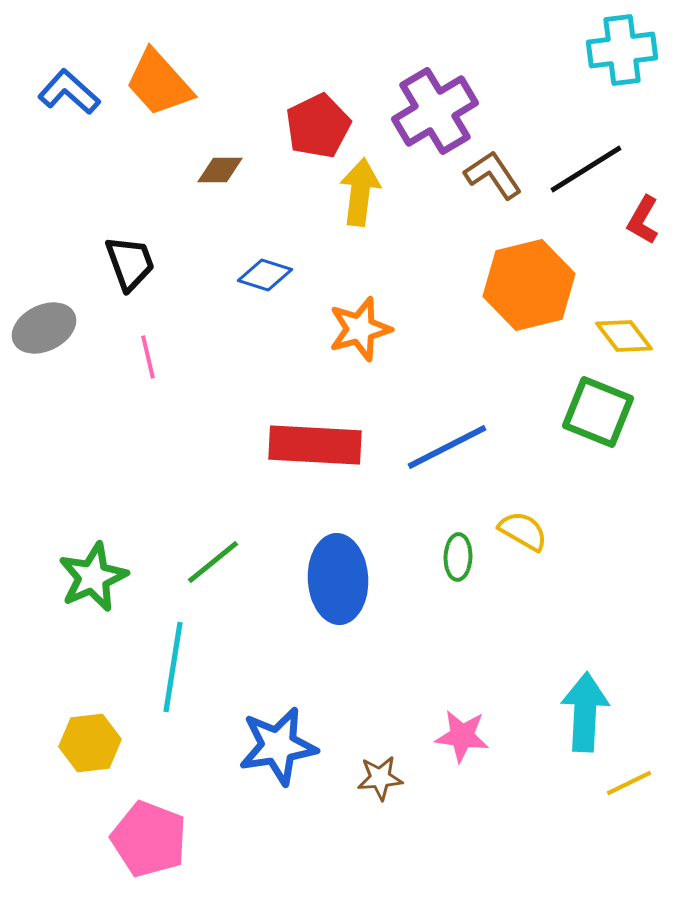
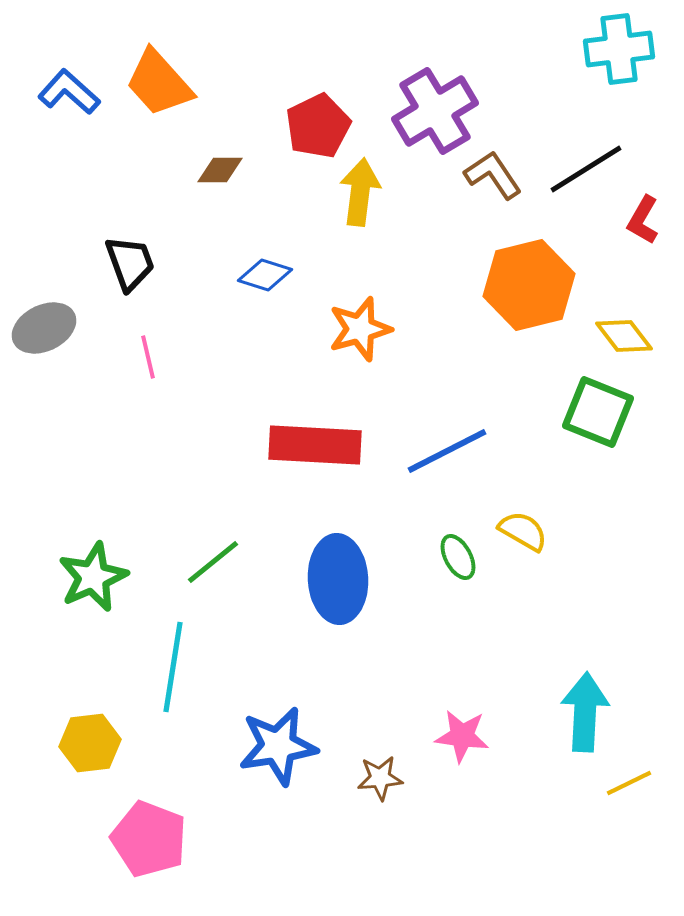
cyan cross: moved 3 px left, 1 px up
blue line: moved 4 px down
green ellipse: rotated 30 degrees counterclockwise
